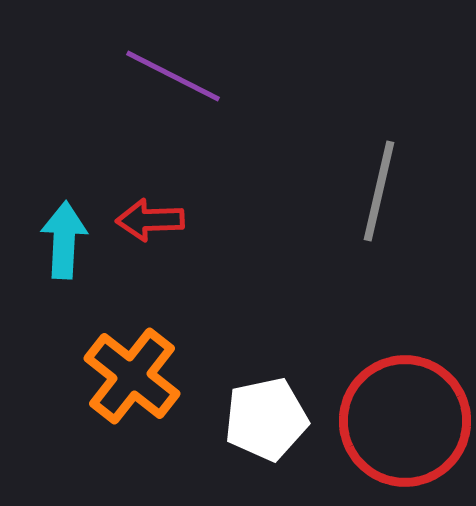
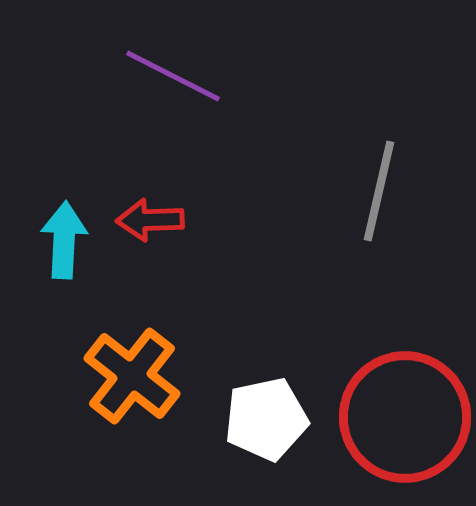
red circle: moved 4 px up
